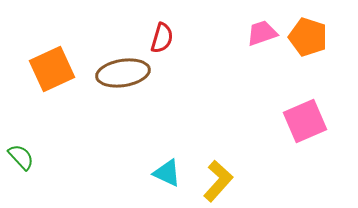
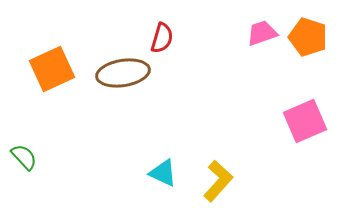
green semicircle: moved 3 px right
cyan triangle: moved 4 px left
